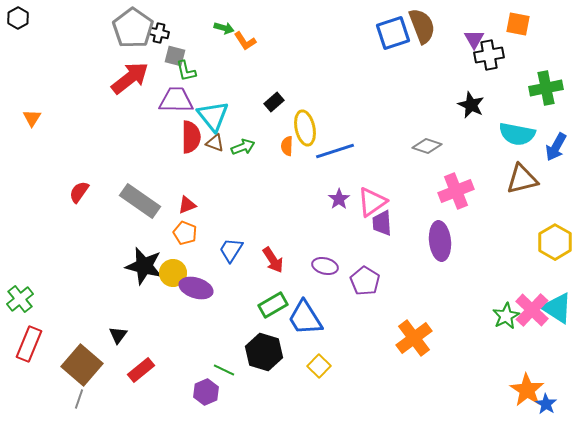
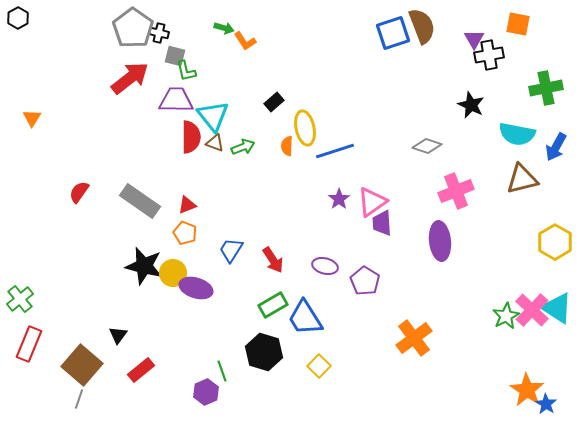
green line at (224, 370): moved 2 px left, 1 px down; rotated 45 degrees clockwise
